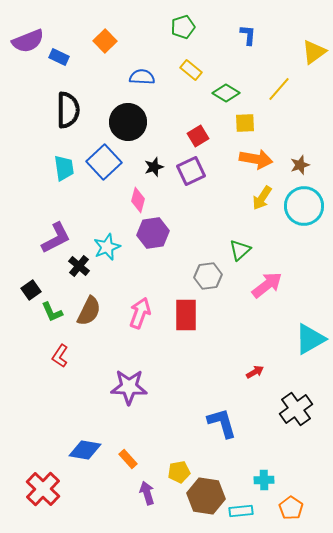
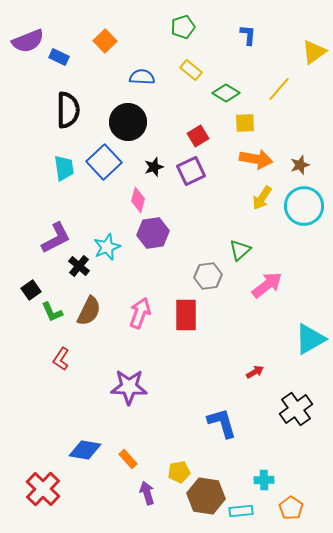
red L-shape at (60, 356): moved 1 px right, 3 px down
